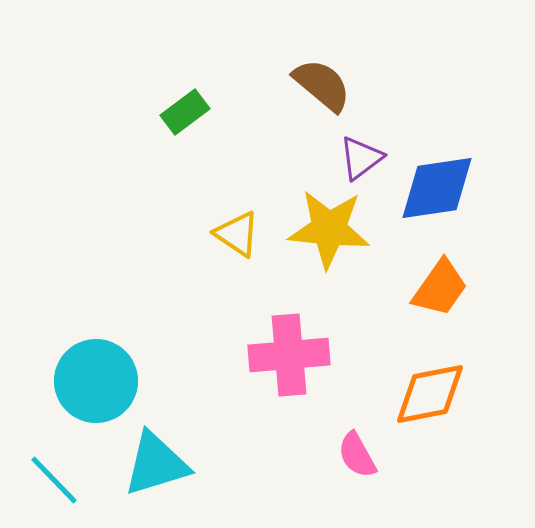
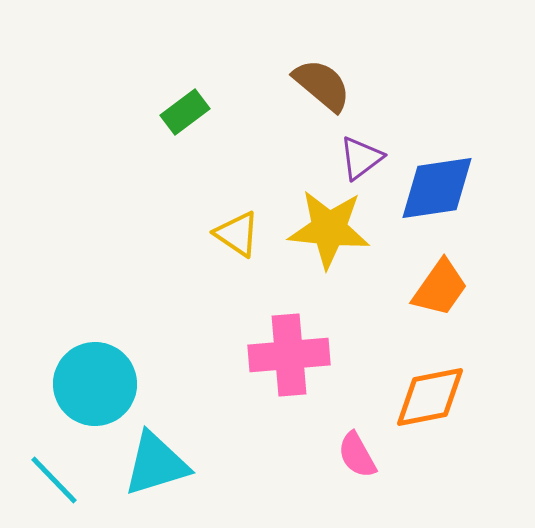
cyan circle: moved 1 px left, 3 px down
orange diamond: moved 3 px down
